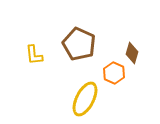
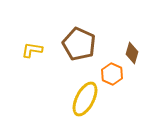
yellow L-shape: moved 2 px left, 5 px up; rotated 105 degrees clockwise
orange hexagon: moved 2 px left, 1 px down
